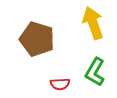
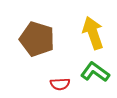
yellow arrow: moved 10 px down
green L-shape: rotated 96 degrees clockwise
